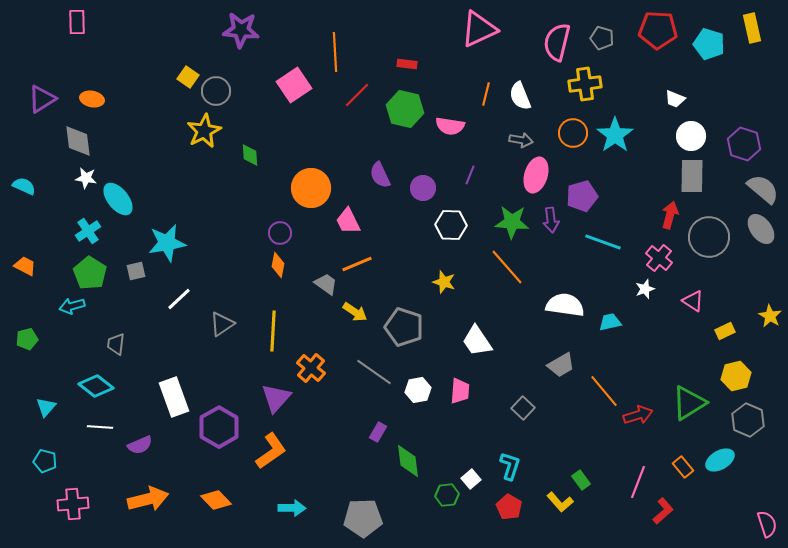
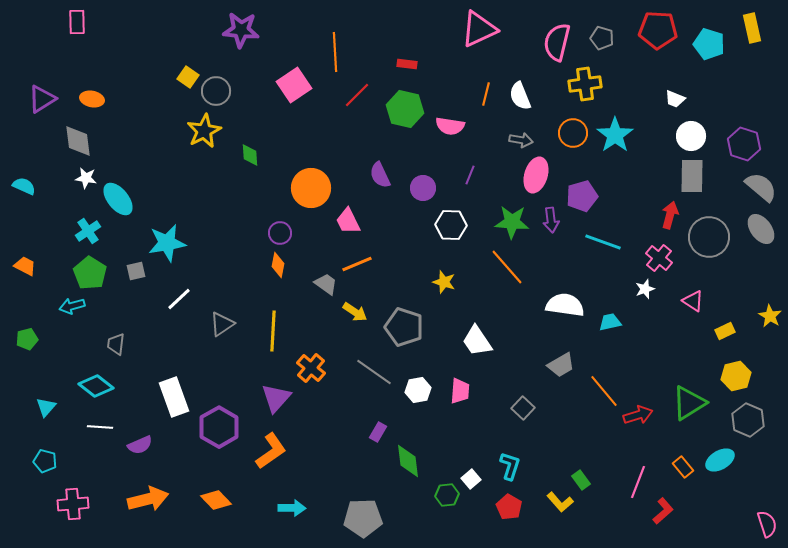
gray semicircle at (763, 189): moved 2 px left, 2 px up
